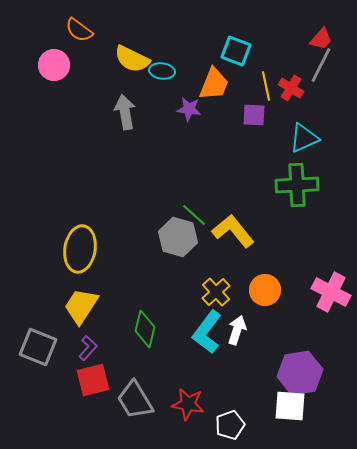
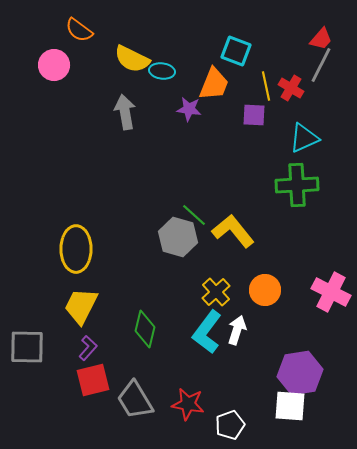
yellow ellipse: moved 4 px left; rotated 9 degrees counterclockwise
yellow trapezoid: rotated 6 degrees counterclockwise
gray square: moved 11 px left; rotated 21 degrees counterclockwise
